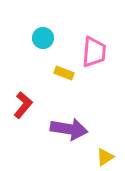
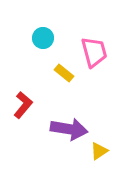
pink trapezoid: rotated 20 degrees counterclockwise
yellow rectangle: rotated 18 degrees clockwise
yellow triangle: moved 6 px left, 6 px up
